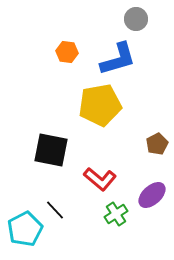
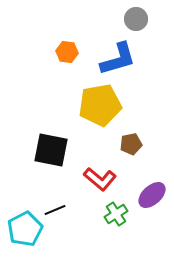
brown pentagon: moved 26 px left; rotated 15 degrees clockwise
black line: rotated 70 degrees counterclockwise
